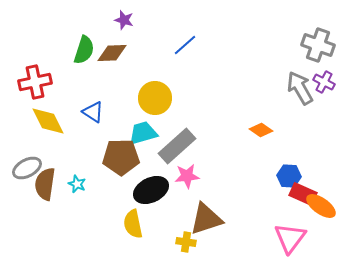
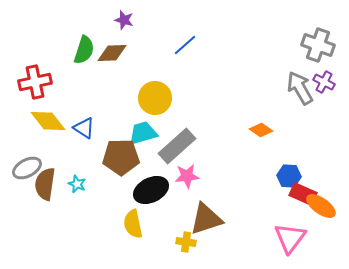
blue triangle: moved 9 px left, 16 px down
yellow diamond: rotated 12 degrees counterclockwise
